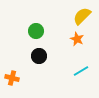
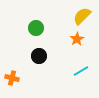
green circle: moved 3 px up
orange star: rotated 16 degrees clockwise
